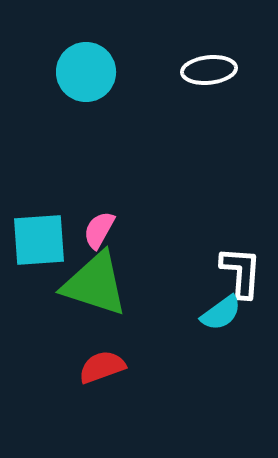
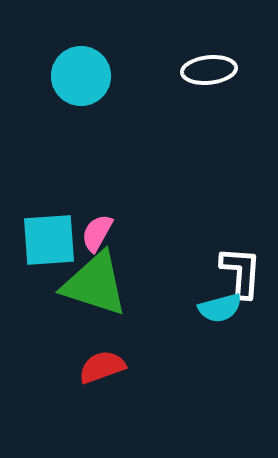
cyan circle: moved 5 px left, 4 px down
pink semicircle: moved 2 px left, 3 px down
cyan square: moved 10 px right
cyan semicircle: moved 1 px left, 5 px up; rotated 21 degrees clockwise
